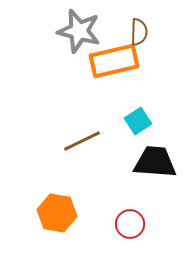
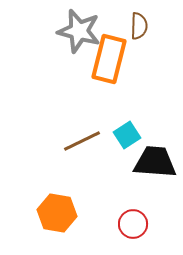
brown semicircle: moved 6 px up
orange rectangle: moved 5 px left, 2 px up; rotated 63 degrees counterclockwise
cyan square: moved 11 px left, 14 px down
red circle: moved 3 px right
